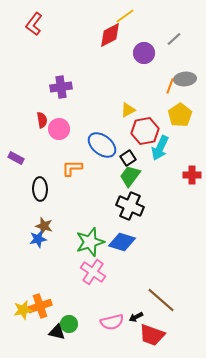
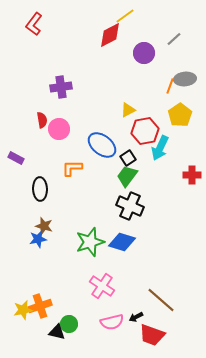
green trapezoid: moved 3 px left
pink cross: moved 9 px right, 14 px down
